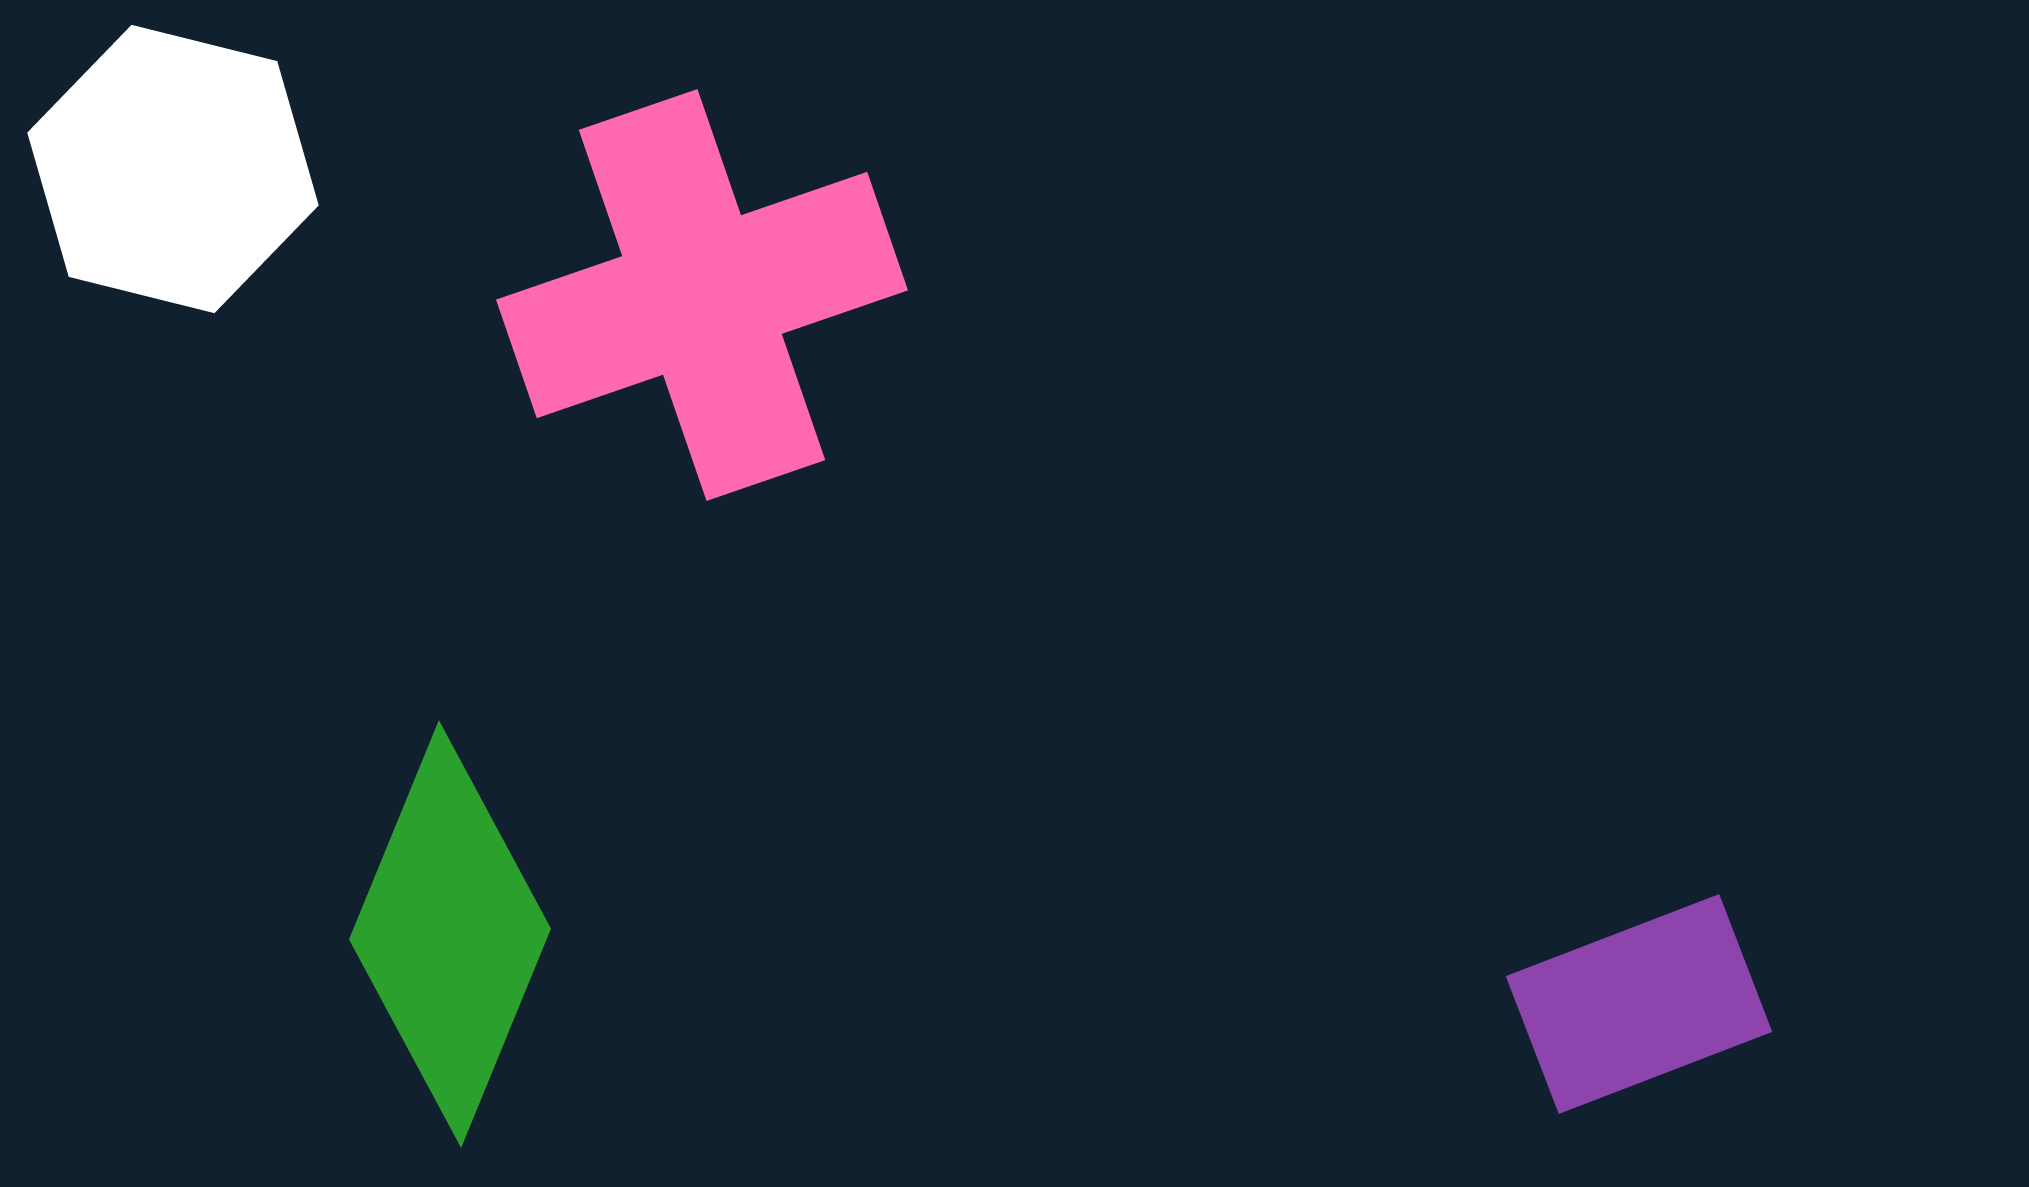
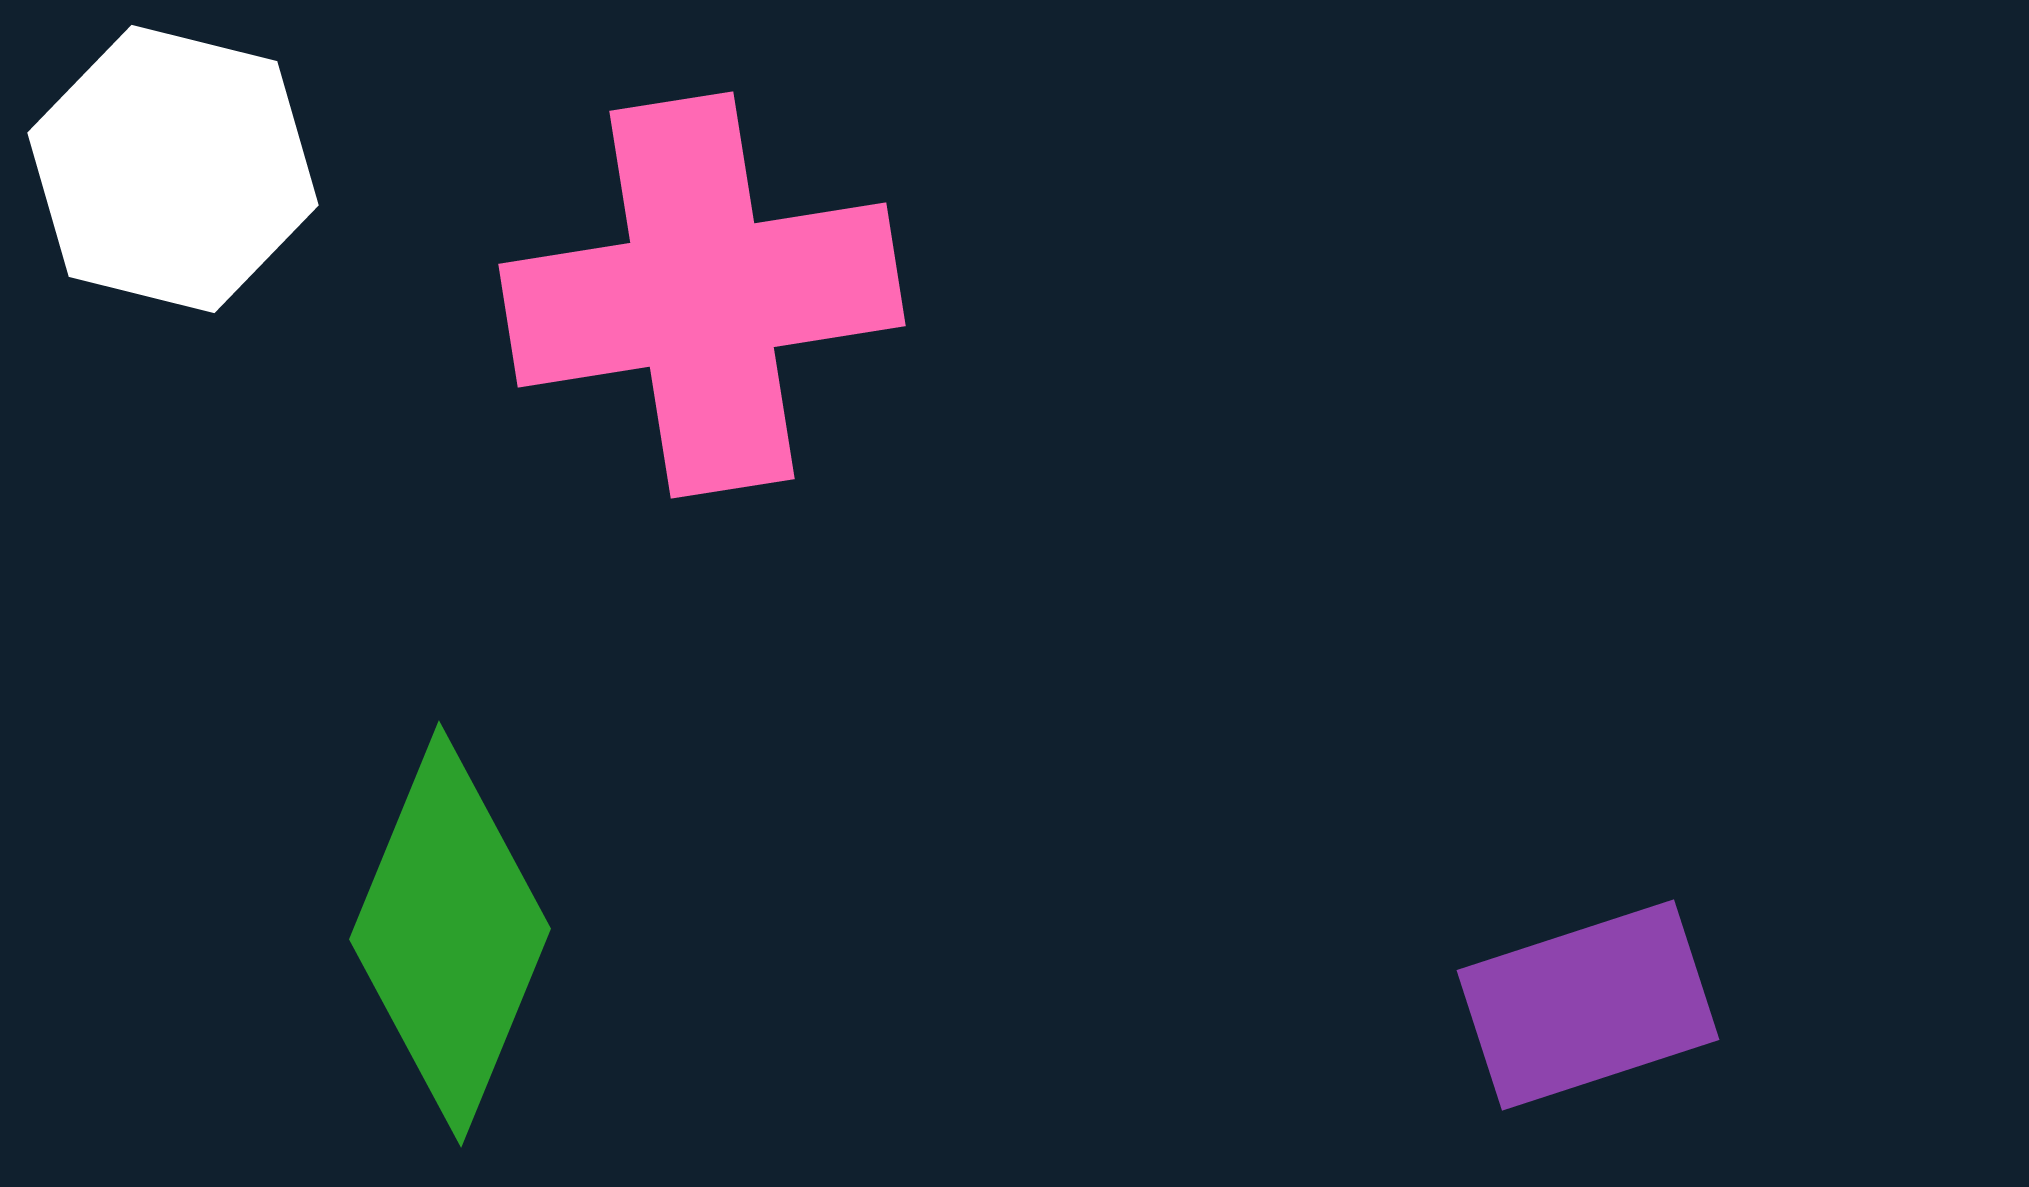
pink cross: rotated 10 degrees clockwise
purple rectangle: moved 51 px left, 1 px down; rotated 3 degrees clockwise
